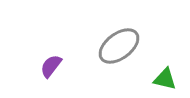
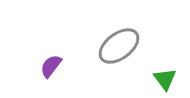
green triangle: rotated 40 degrees clockwise
